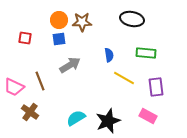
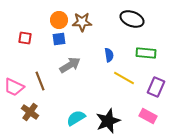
black ellipse: rotated 10 degrees clockwise
purple rectangle: rotated 30 degrees clockwise
